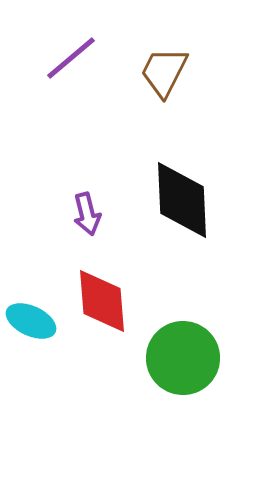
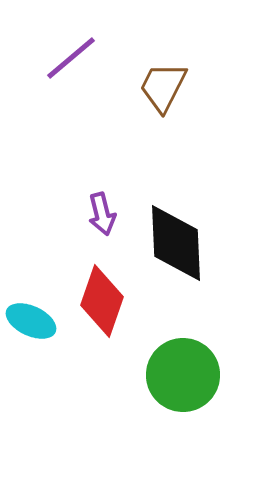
brown trapezoid: moved 1 px left, 15 px down
black diamond: moved 6 px left, 43 px down
purple arrow: moved 15 px right
red diamond: rotated 24 degrees clockwise
green circle: moved 17 px down
